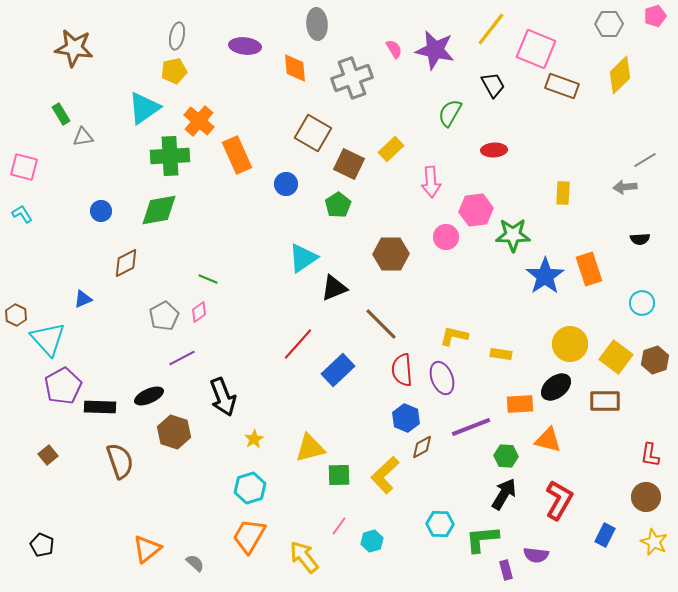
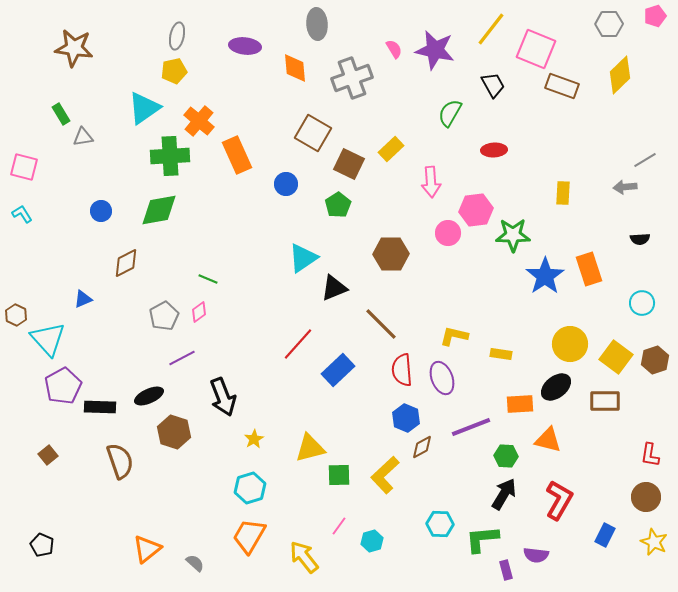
pink circle at (446, 237): moved 2 px right, 4 px up
